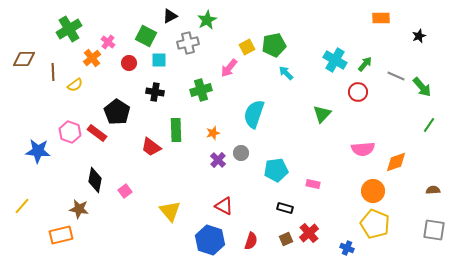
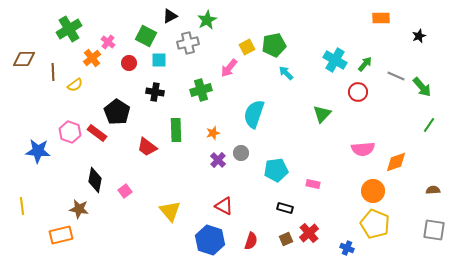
red trapezoid at (151, 147): moved 4 px left
yellow line at (22, 206): rotated 48 degrees counterclockwise
